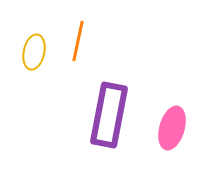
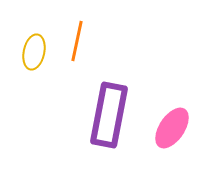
orange line: moved 1 px left
pink ellipse: rotated 18 degrees clockwise
